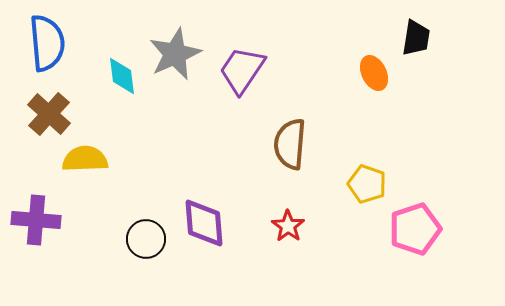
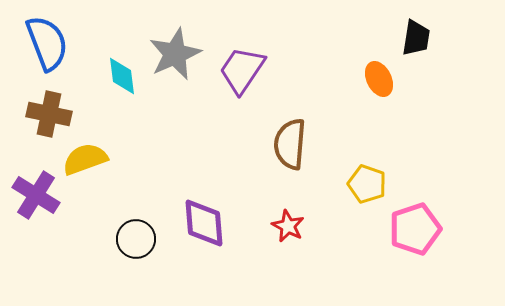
blue semicircle: rotated 16 degrees counterclockwise
orange ellipse: moved 5 px right, 6 px down
brown cross: rotated 30 degrees counterclockwise
yellow semicircle: rotated 18 degrees counterclockwise
purple cross: moved 25 px up; rotated 27 degrees clockwise
red star: rotated 8 degrees counterclockwise
black circle: moved 10 px left
